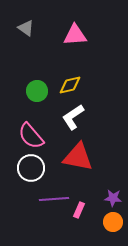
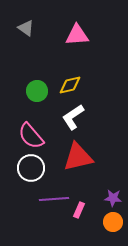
pink triangle: moved 2 px right
red triangle: rotated 24 degrees counterclockwise
